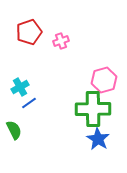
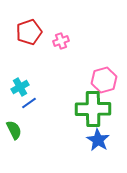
blue star: moved 1 px down
